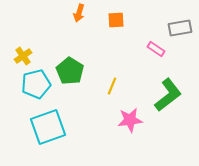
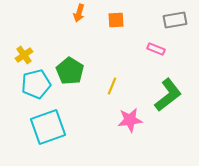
gray rectangle: moved 5 px left, 8 px up
pink rectangle: rotated 12 degrees counterclockwise
yellow cross: moved 1 px right, 1 px up
